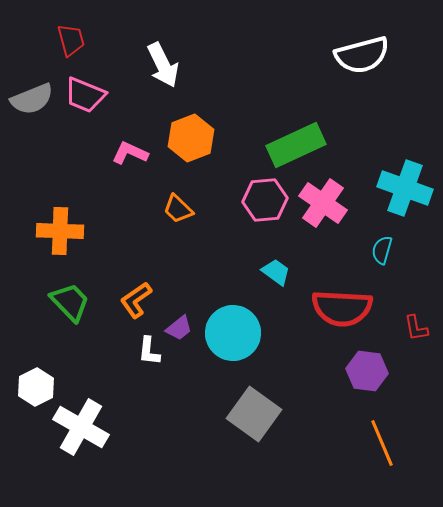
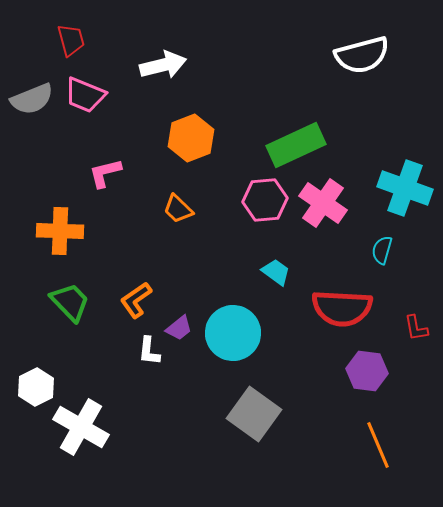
white arrow: rotated 78 degrees counterclockwise
pink L-shape: moved 25 px left, 20 px down; rotated 39 degrees counterclockwise
orange line: moved 4 px left, 2 px down
